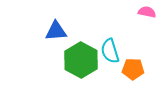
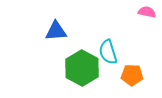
cyan semicircle: moved 2 px left, 1 px down
green hexagon: moved 1 px right, 8 px down
orange pentagon: moved 1 px left, 6 px down
